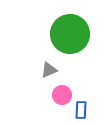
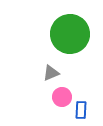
gray triangle: moved 2 px right, 3 px down
pink circle: moved 2 px down
